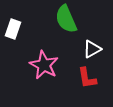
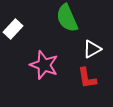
green semicircle: moved 1 px right, 1 px up
white rectangle: rotated 24 degrees clockwise
pink star: rotated 8 degrees counterclockwise
